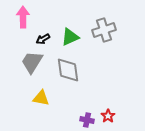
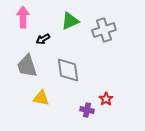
green triangle: moved 16 px up
gray trapezoid: moved 5 px left, 4 px down; rotated 50 degrees counterclockwise
red star: moved 2 px left, 17 px up
purple cross: moved 10 px up
